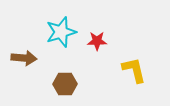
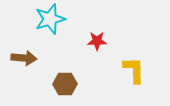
cyan star: moved 11 px left, 13 px up
yellow L-shape: rotated 12 degrees clockwise
